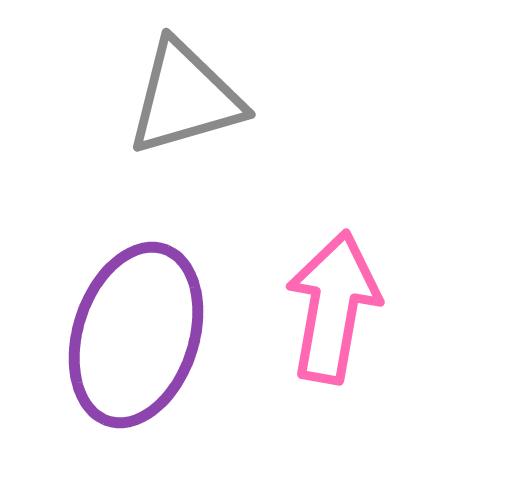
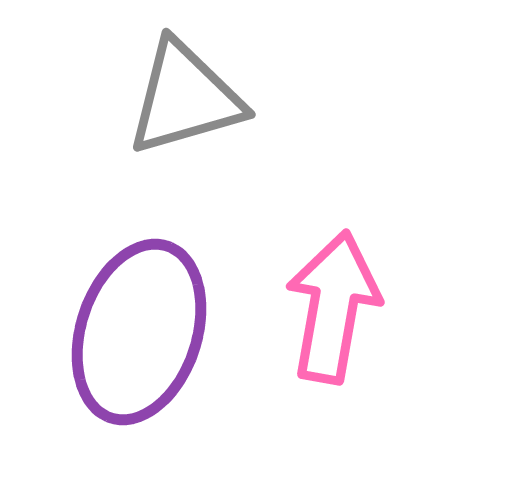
purple ellipse: moved 3 px right, 3 px up
